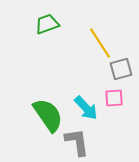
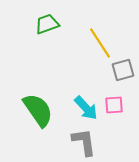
gray square: moved 2 px right, 1 px down
pink square: moved 7 px down
green semicircle: moved 10 px left, 5 px up
gray L-shape: moved 7 px right
